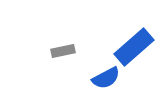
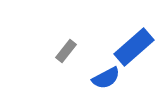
gray rectangle: moved 3 px right; rotated 40 degrees counterclockwise
